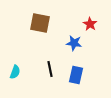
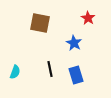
red star: moved 2 px left, 6 px up
blue star: rotated 21 degrees clockwise
blue rectangle: rotated 30 degrees counterclockwise
